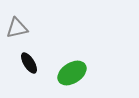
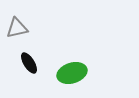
green ellipse: rotated 16 degrees clockwise
